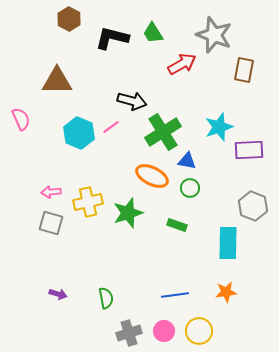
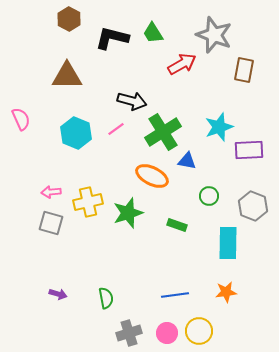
brown triangle: moved 10 px right, 5 px up
pink line: moved 5 px right, 2 px down
cyan hexagon: moved 3 px left
green circle: moved 19 px right, 8 px down
pink circle: moved 3 px right, 2 px down
